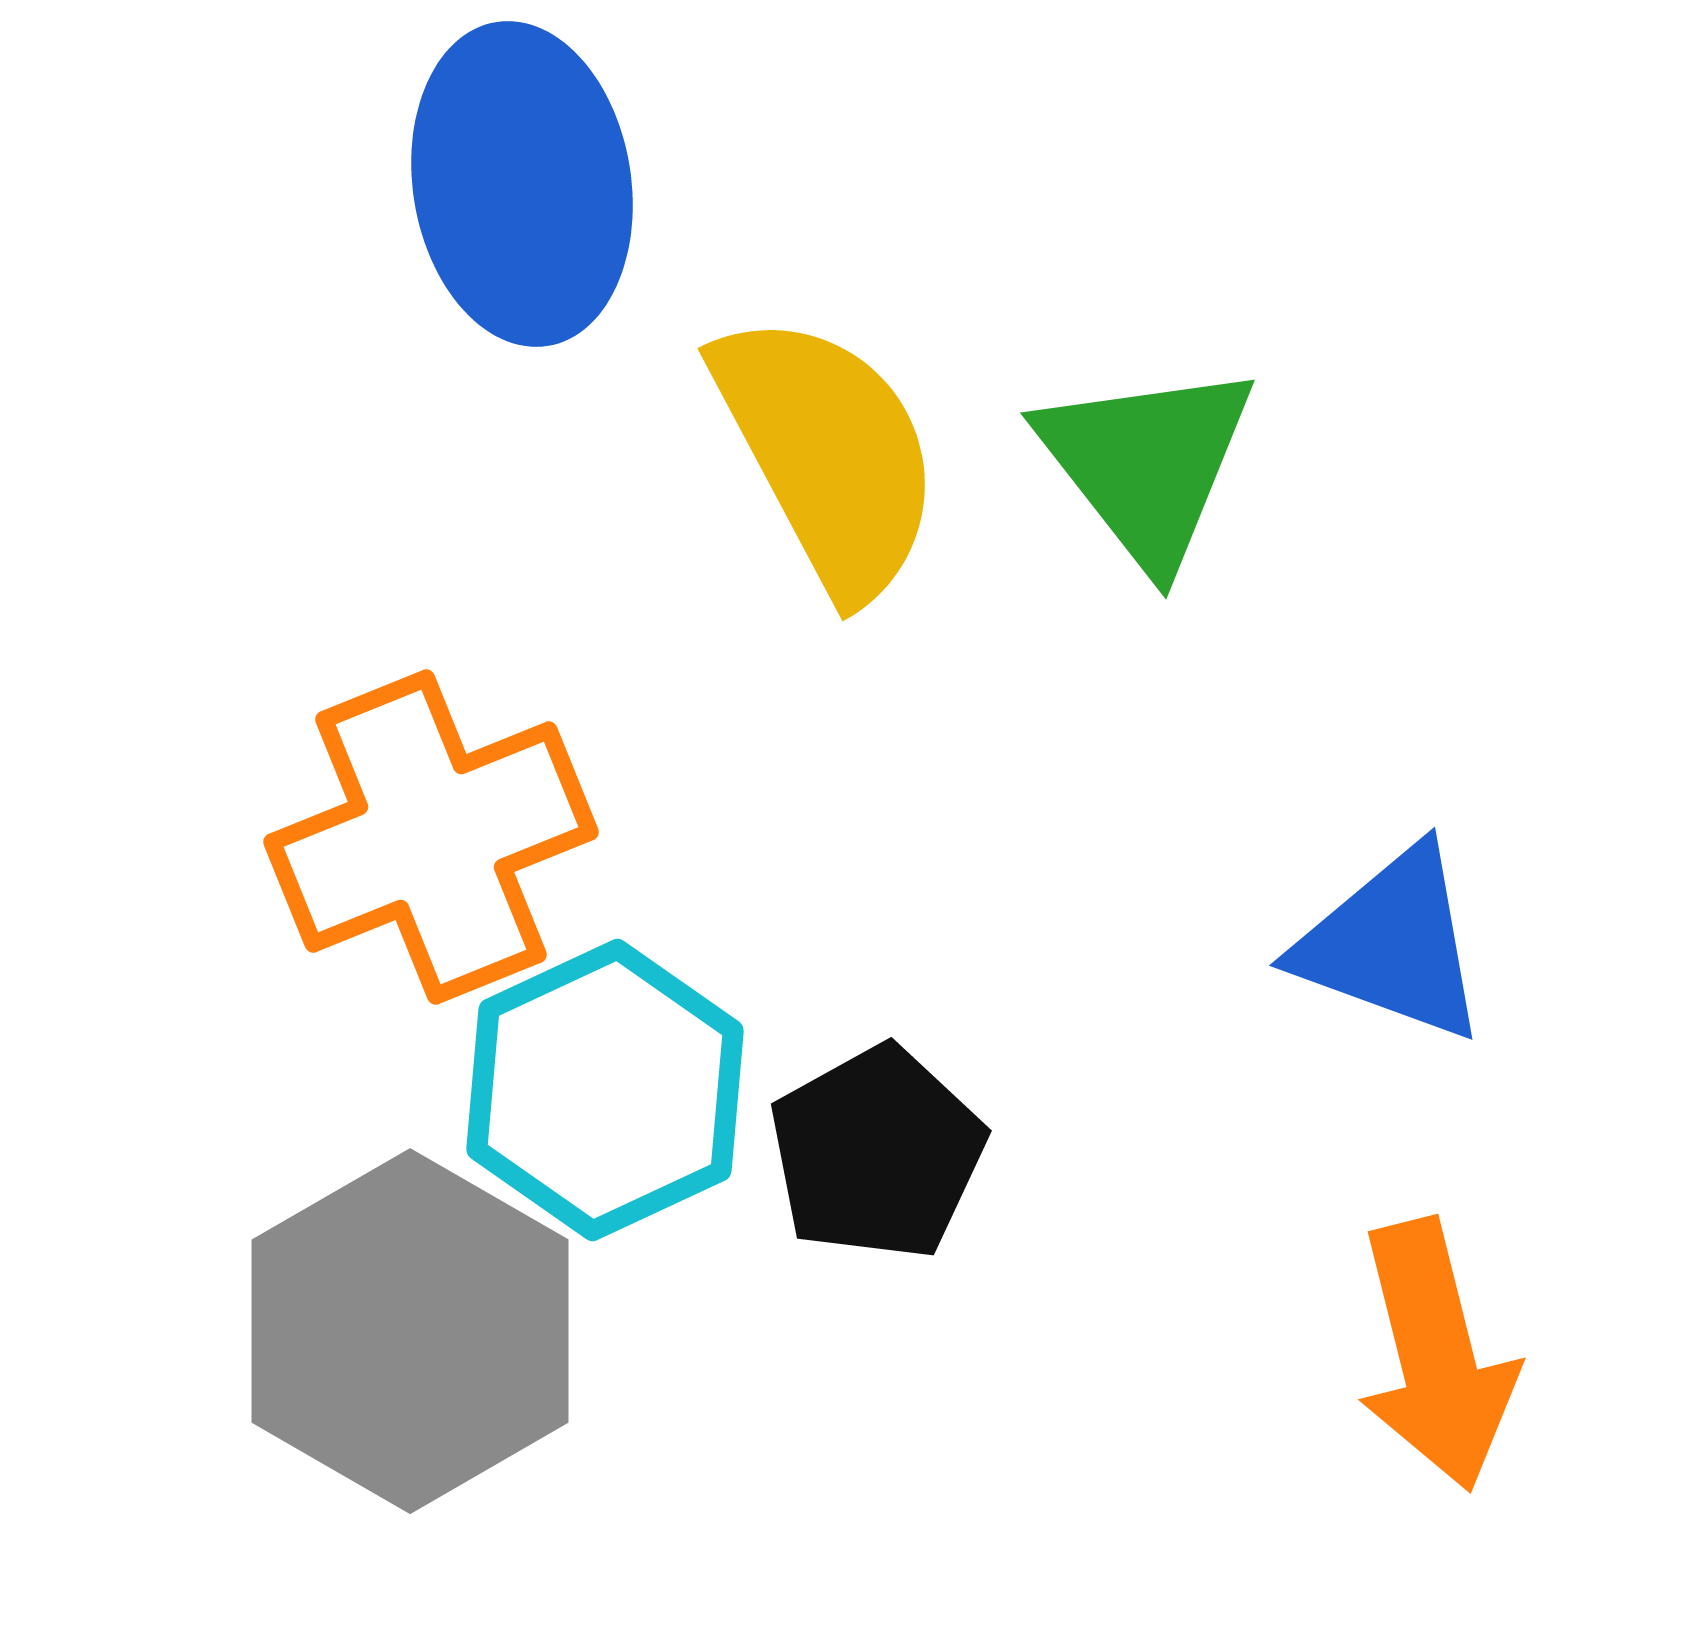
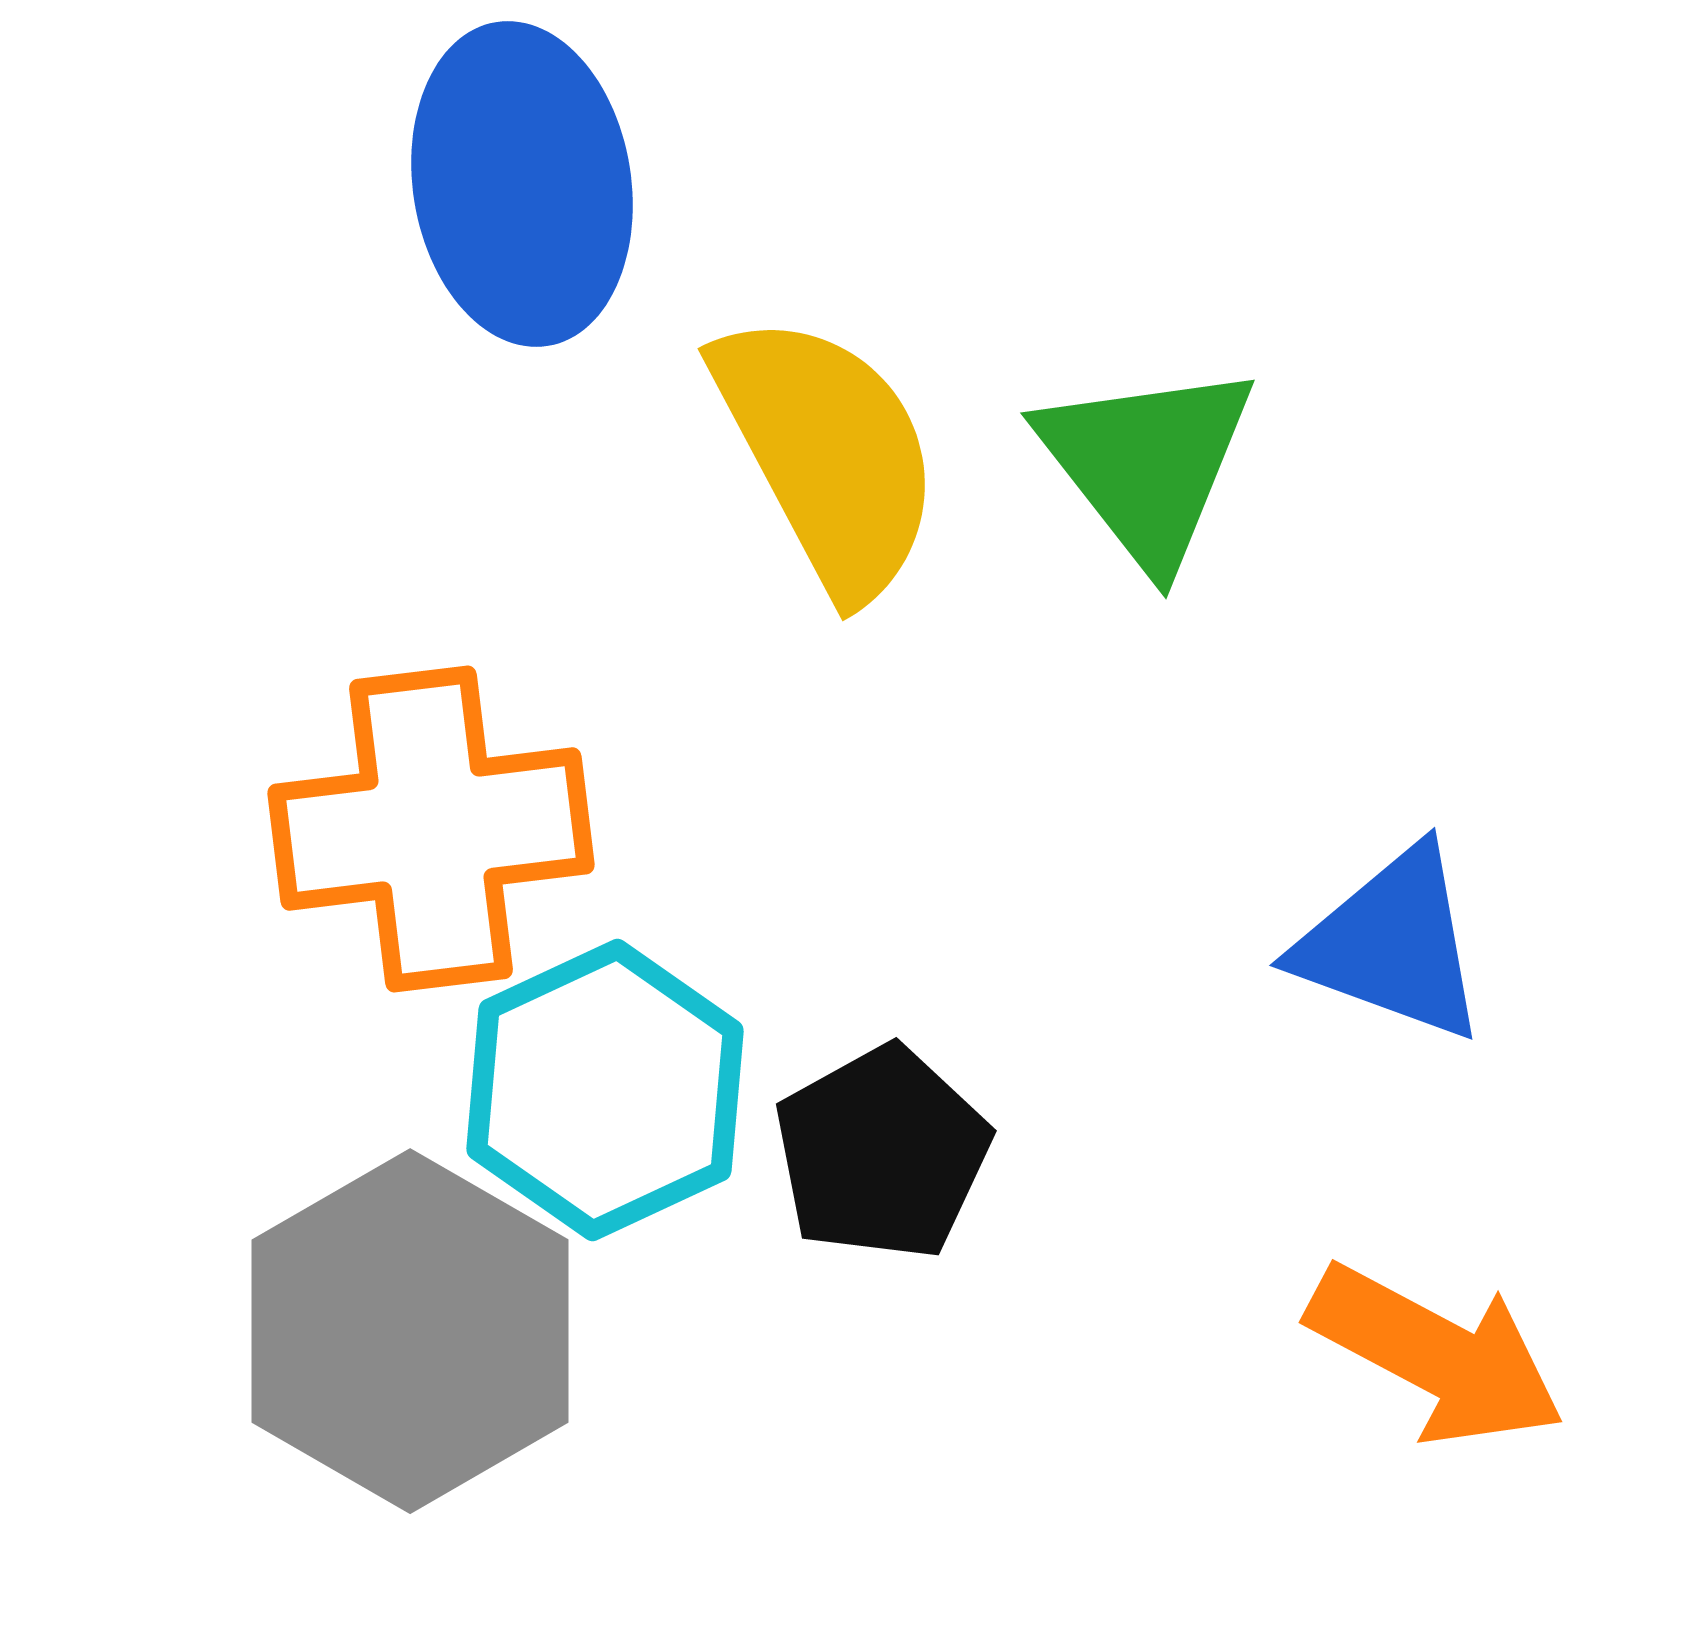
orange cross: moved 8 px up; rotated 15 degrees clockwise
black pentagon: moved 5 px right
orange arrow: rotated 48 degrees counterclockwise
